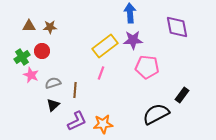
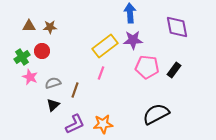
pink star: moved 1 px left, 2 px down
brown line: rotated 14 degrees clockwise
black rectangle: moved 8 px left, 25 px up
purple L-shape: moved 2 px left, 3 px down
